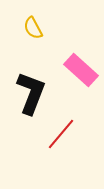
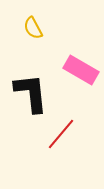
pink rectangle: rotated 12 degrees counterclockwise
black L-shape: rotated 27 degrees counterclockwise
